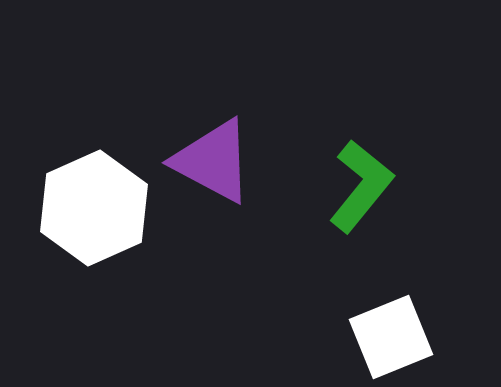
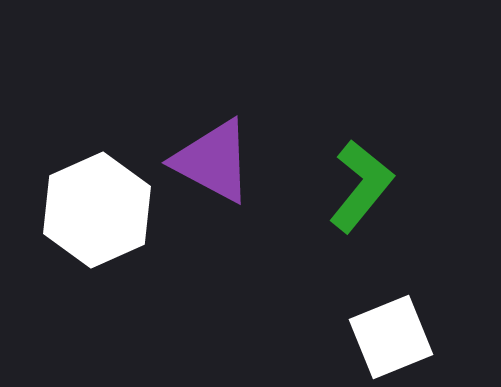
white hexagon: moved 3 px right, 2 px down
